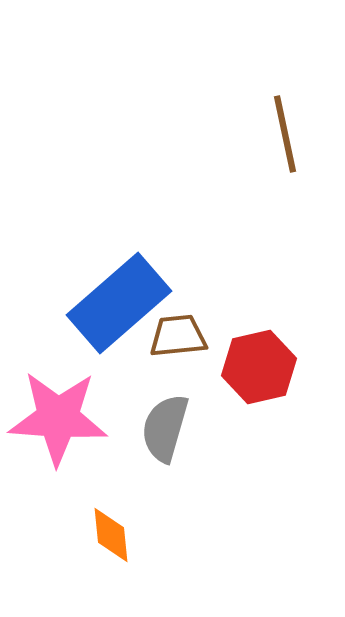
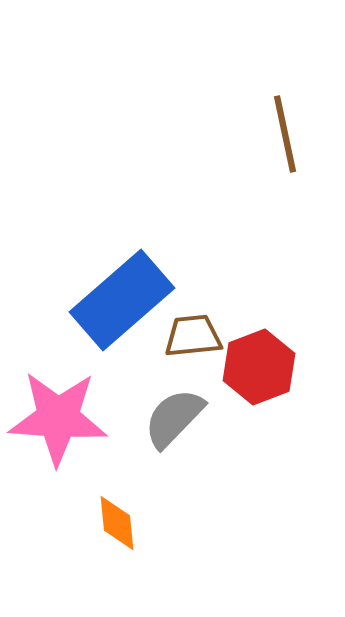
blue rectangle: moved 3 px right, 3 px up
brown trapezoid: moved 15 px right
red hexagon: rotated 8 degrees counterclockwise
gray semicircle: moved 9 px right, 10 px up; rotated 28 degrees clockwise
orange diamond: moved 6 px right, 12 px up
